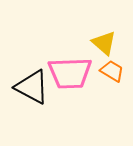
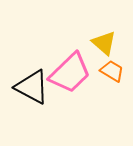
pink trapezoid: rotated 42 degrees counterclockwise
